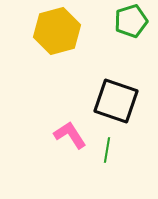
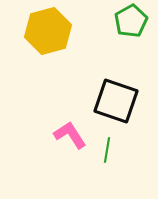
green pentagon: rotated 12 degrees counterclockwise
yellow hexagon: moved 9 px left
